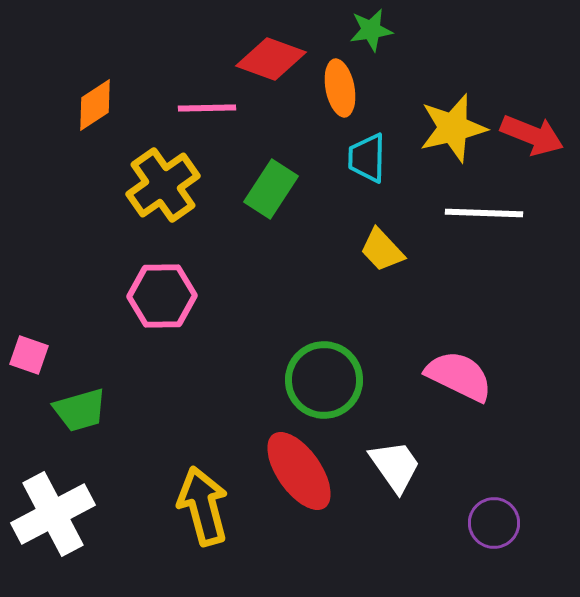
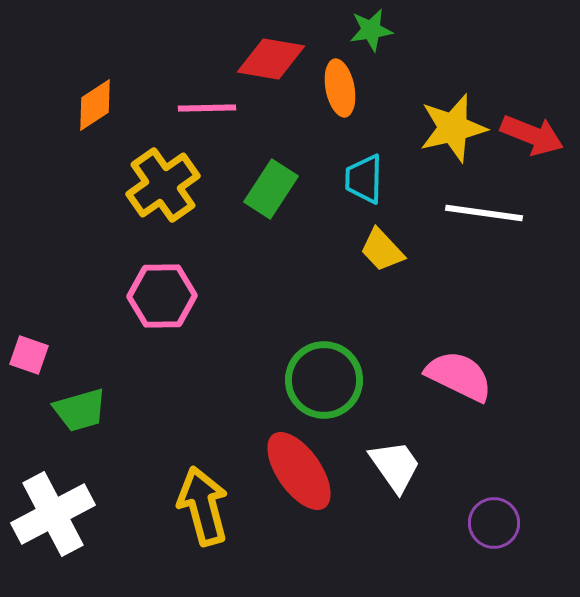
red diamond: rotated 10 degrees counterclockwise
cyan trapezoid: moved 3 px left, 21 px down
white line: rotated 6 degrees clockwise
